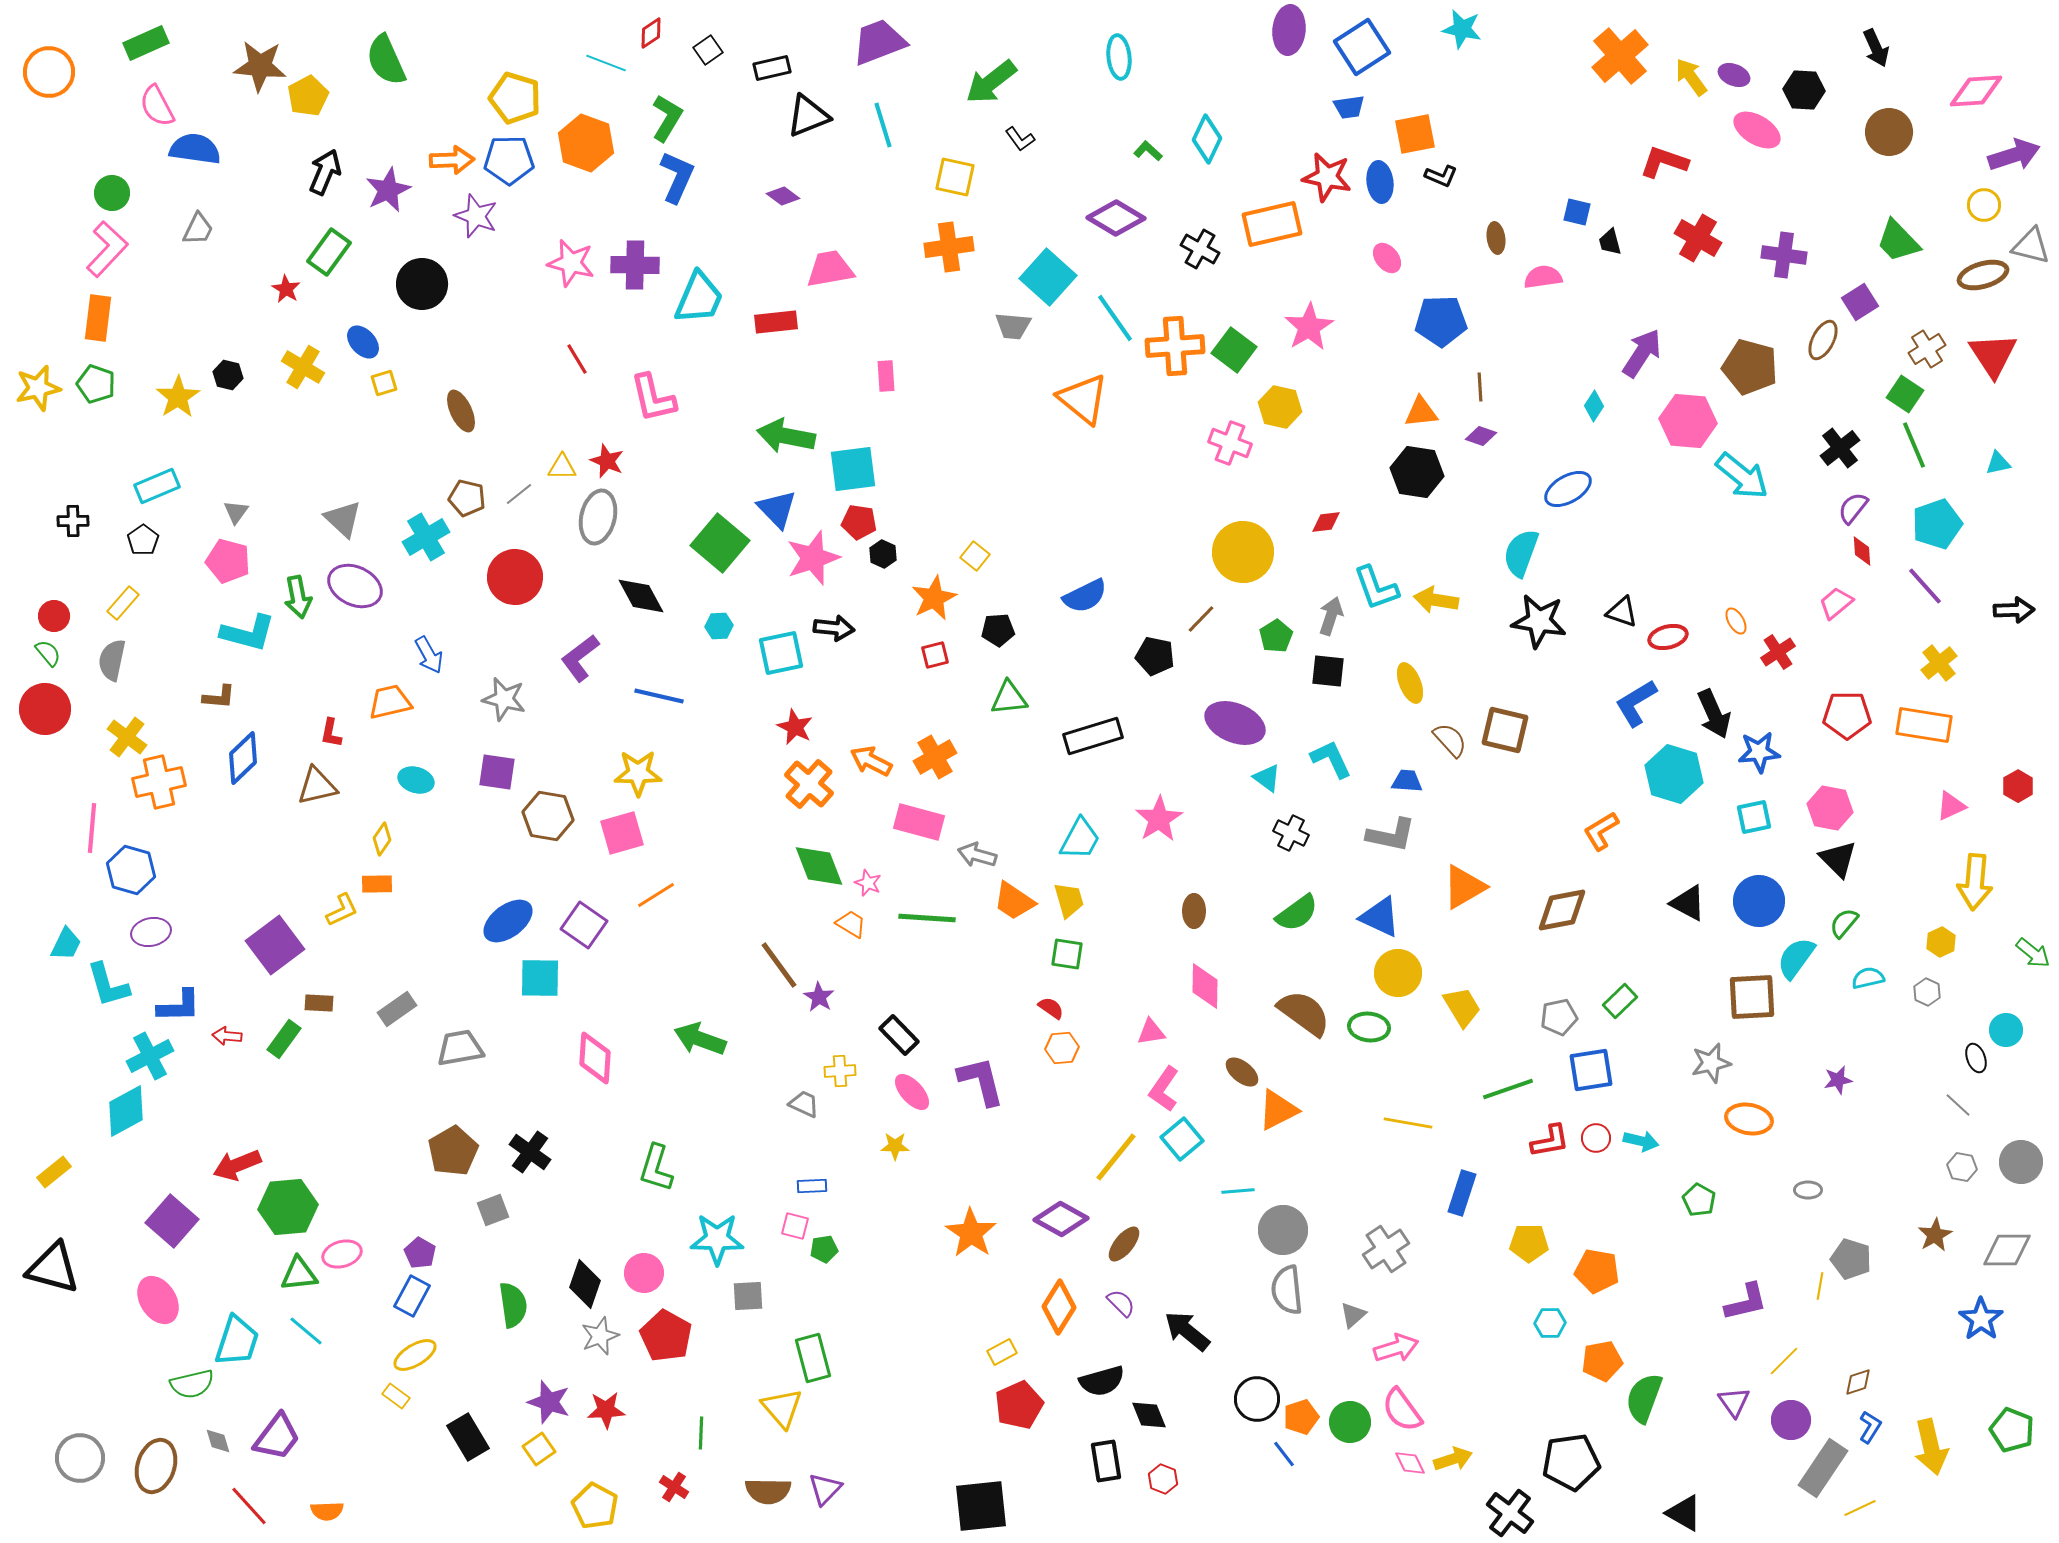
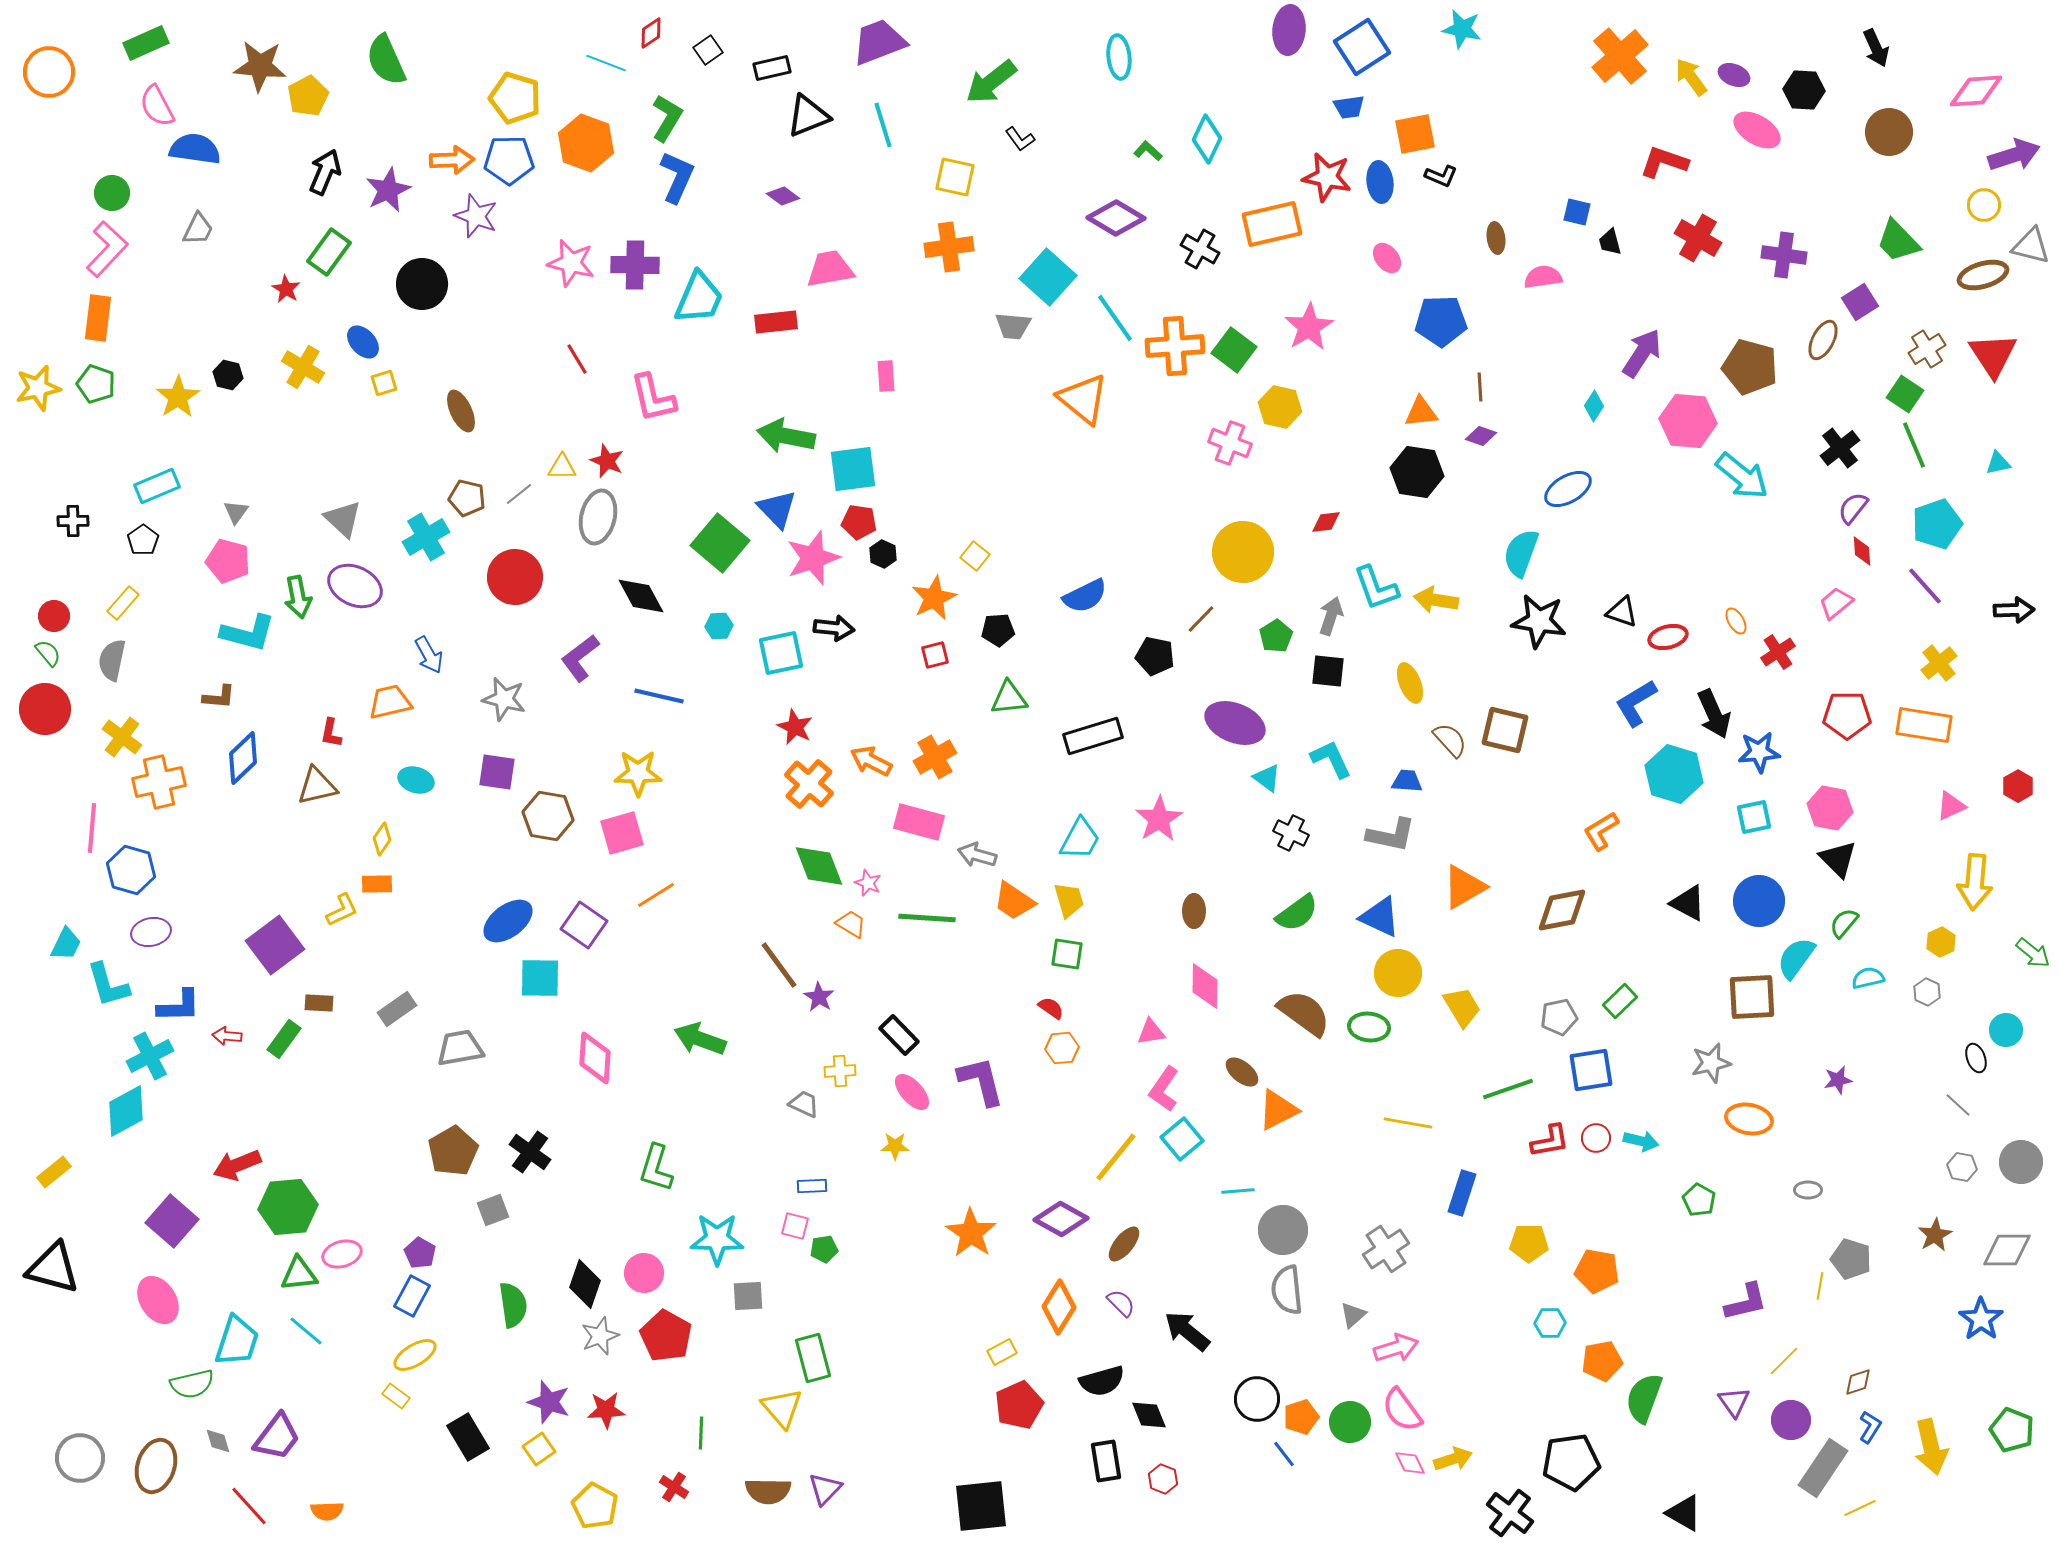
yellow cross at (127, 737): moved 5 px left
